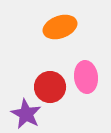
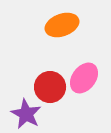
orange ellipse: moved 2 px right, 2 px up
pink ellipse: moved 2 px left, 1 px down; rotated 44 degrees clockwise
